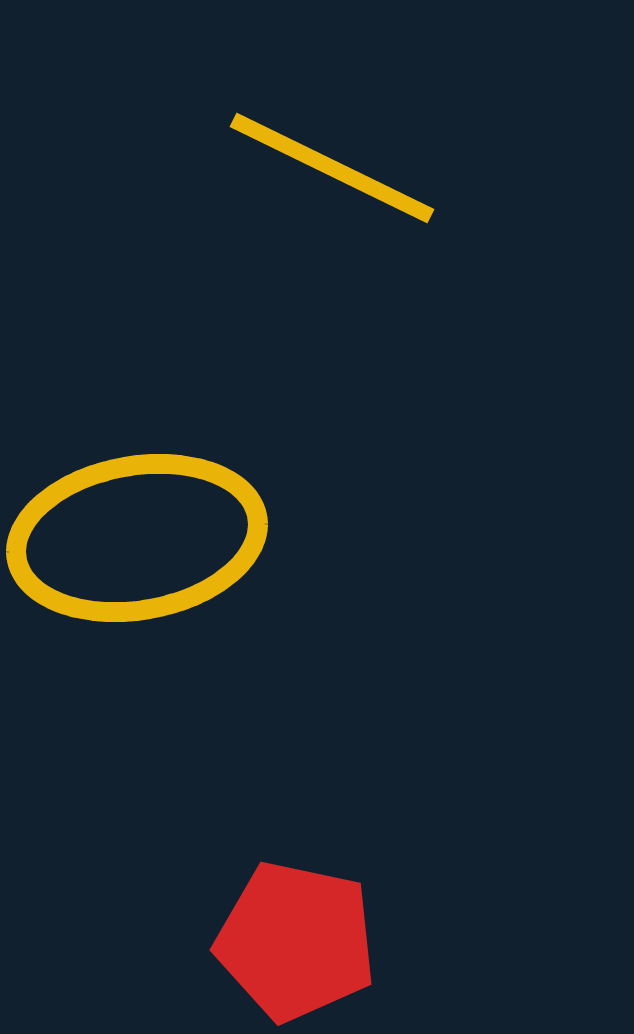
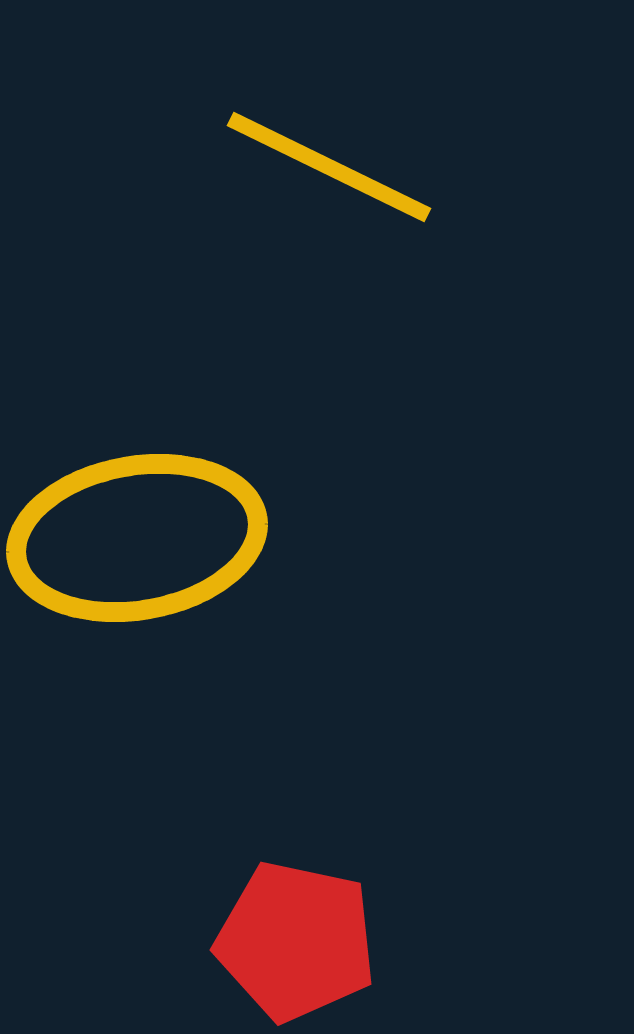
yellow line: moved 3 px left, 1 px up
